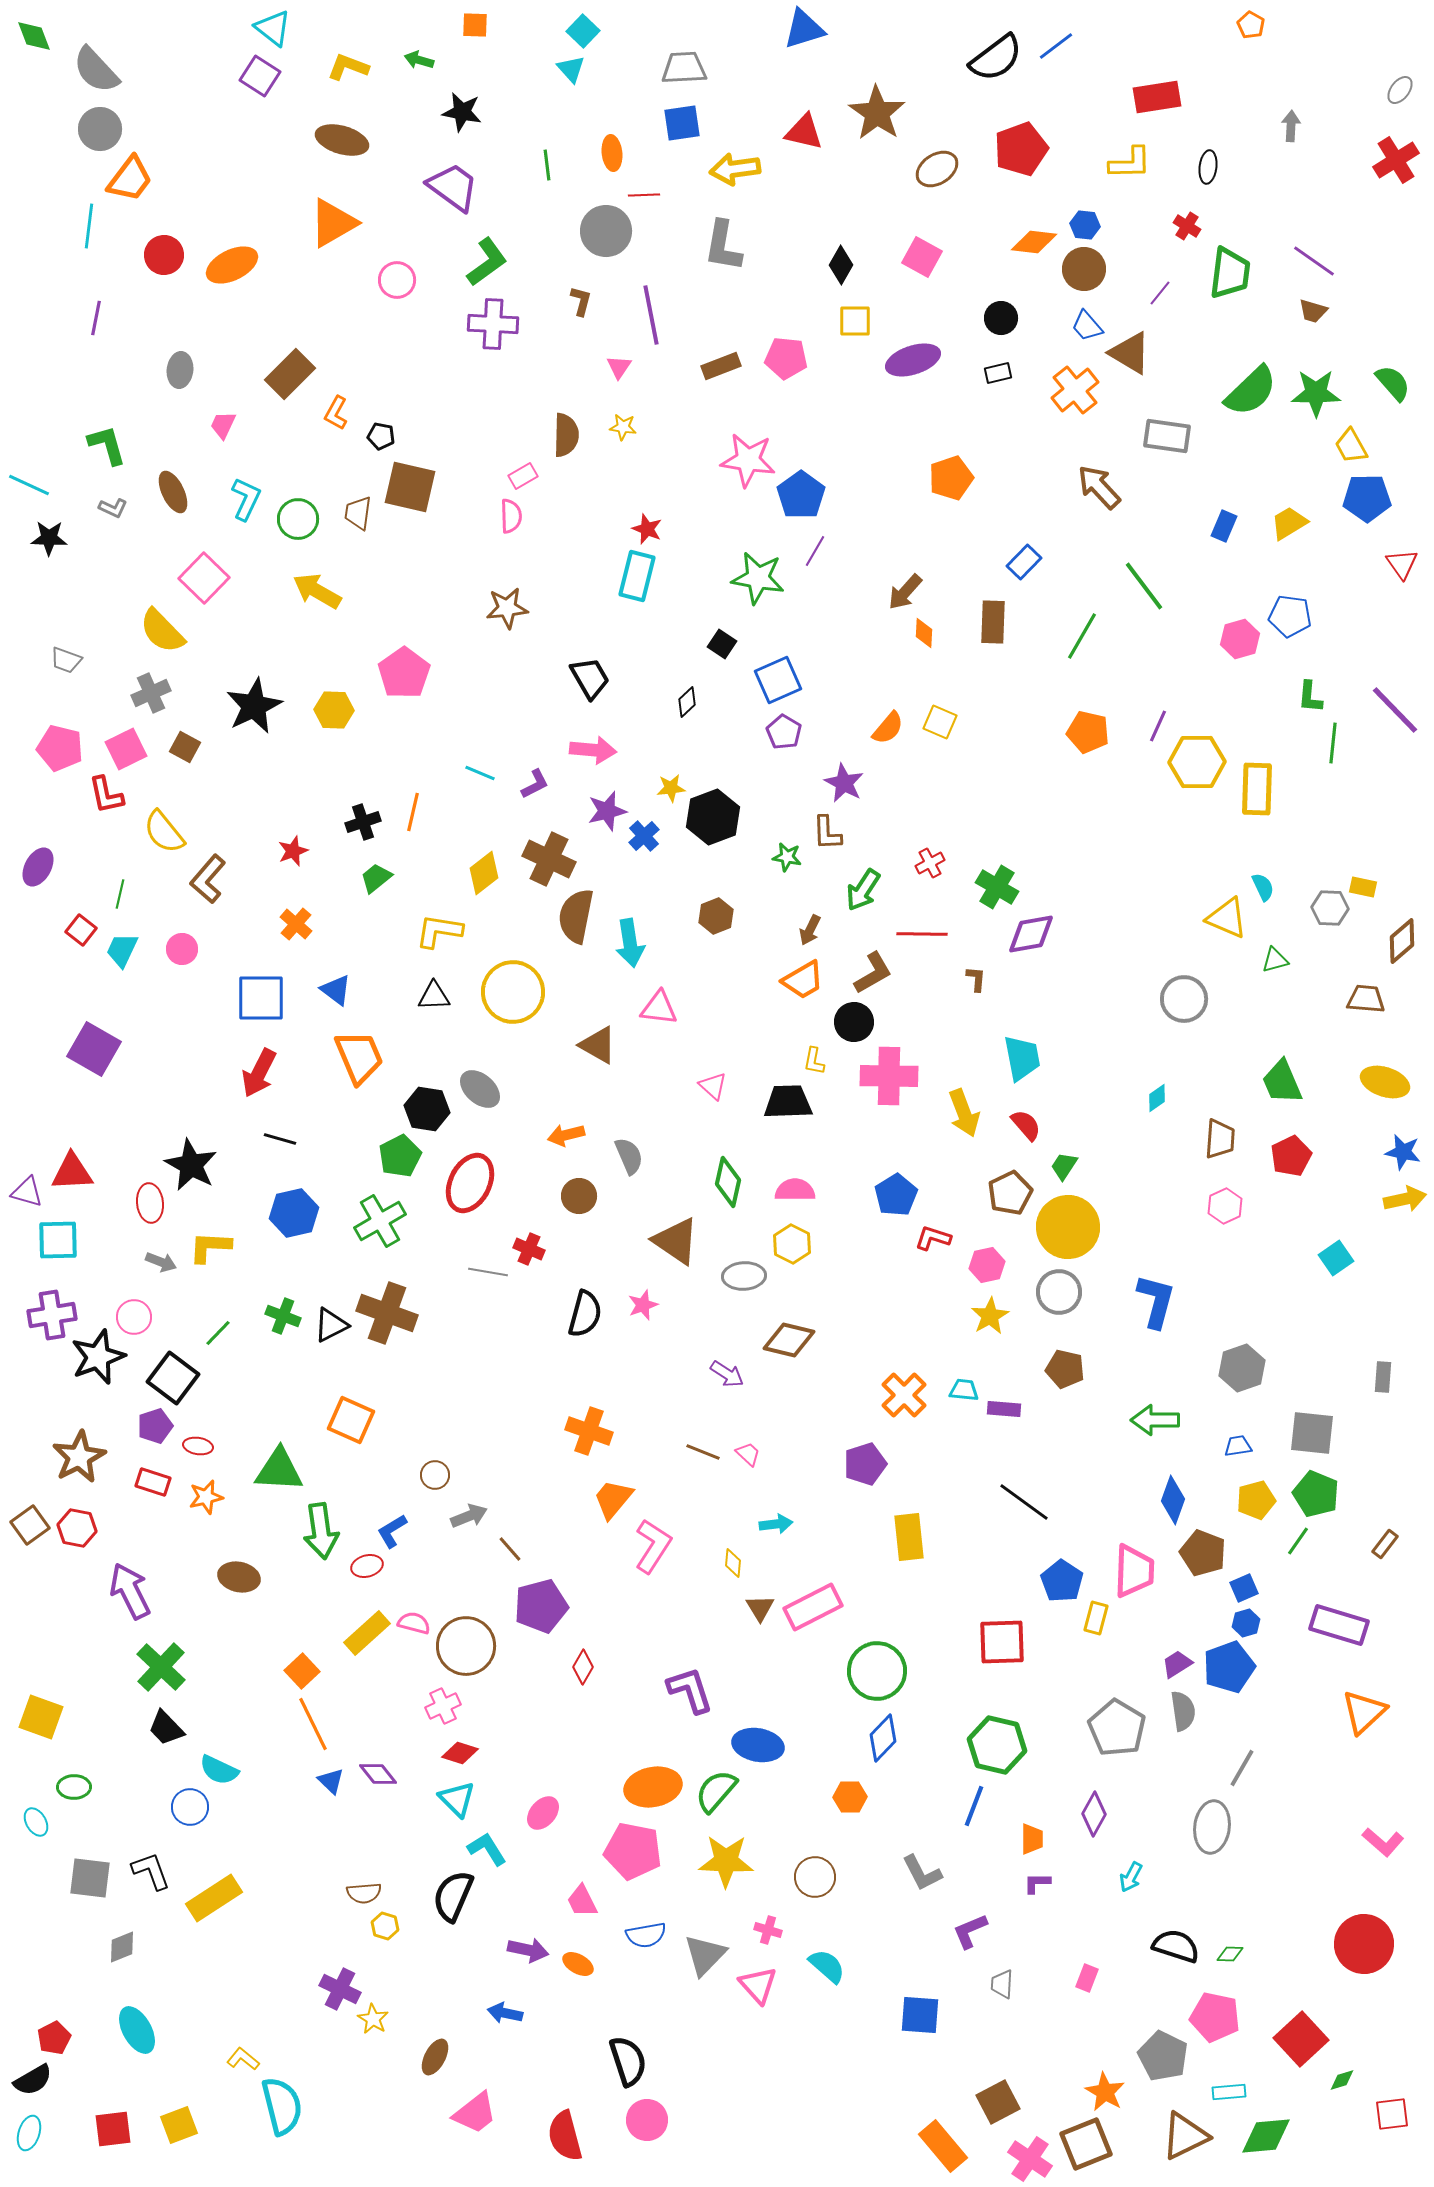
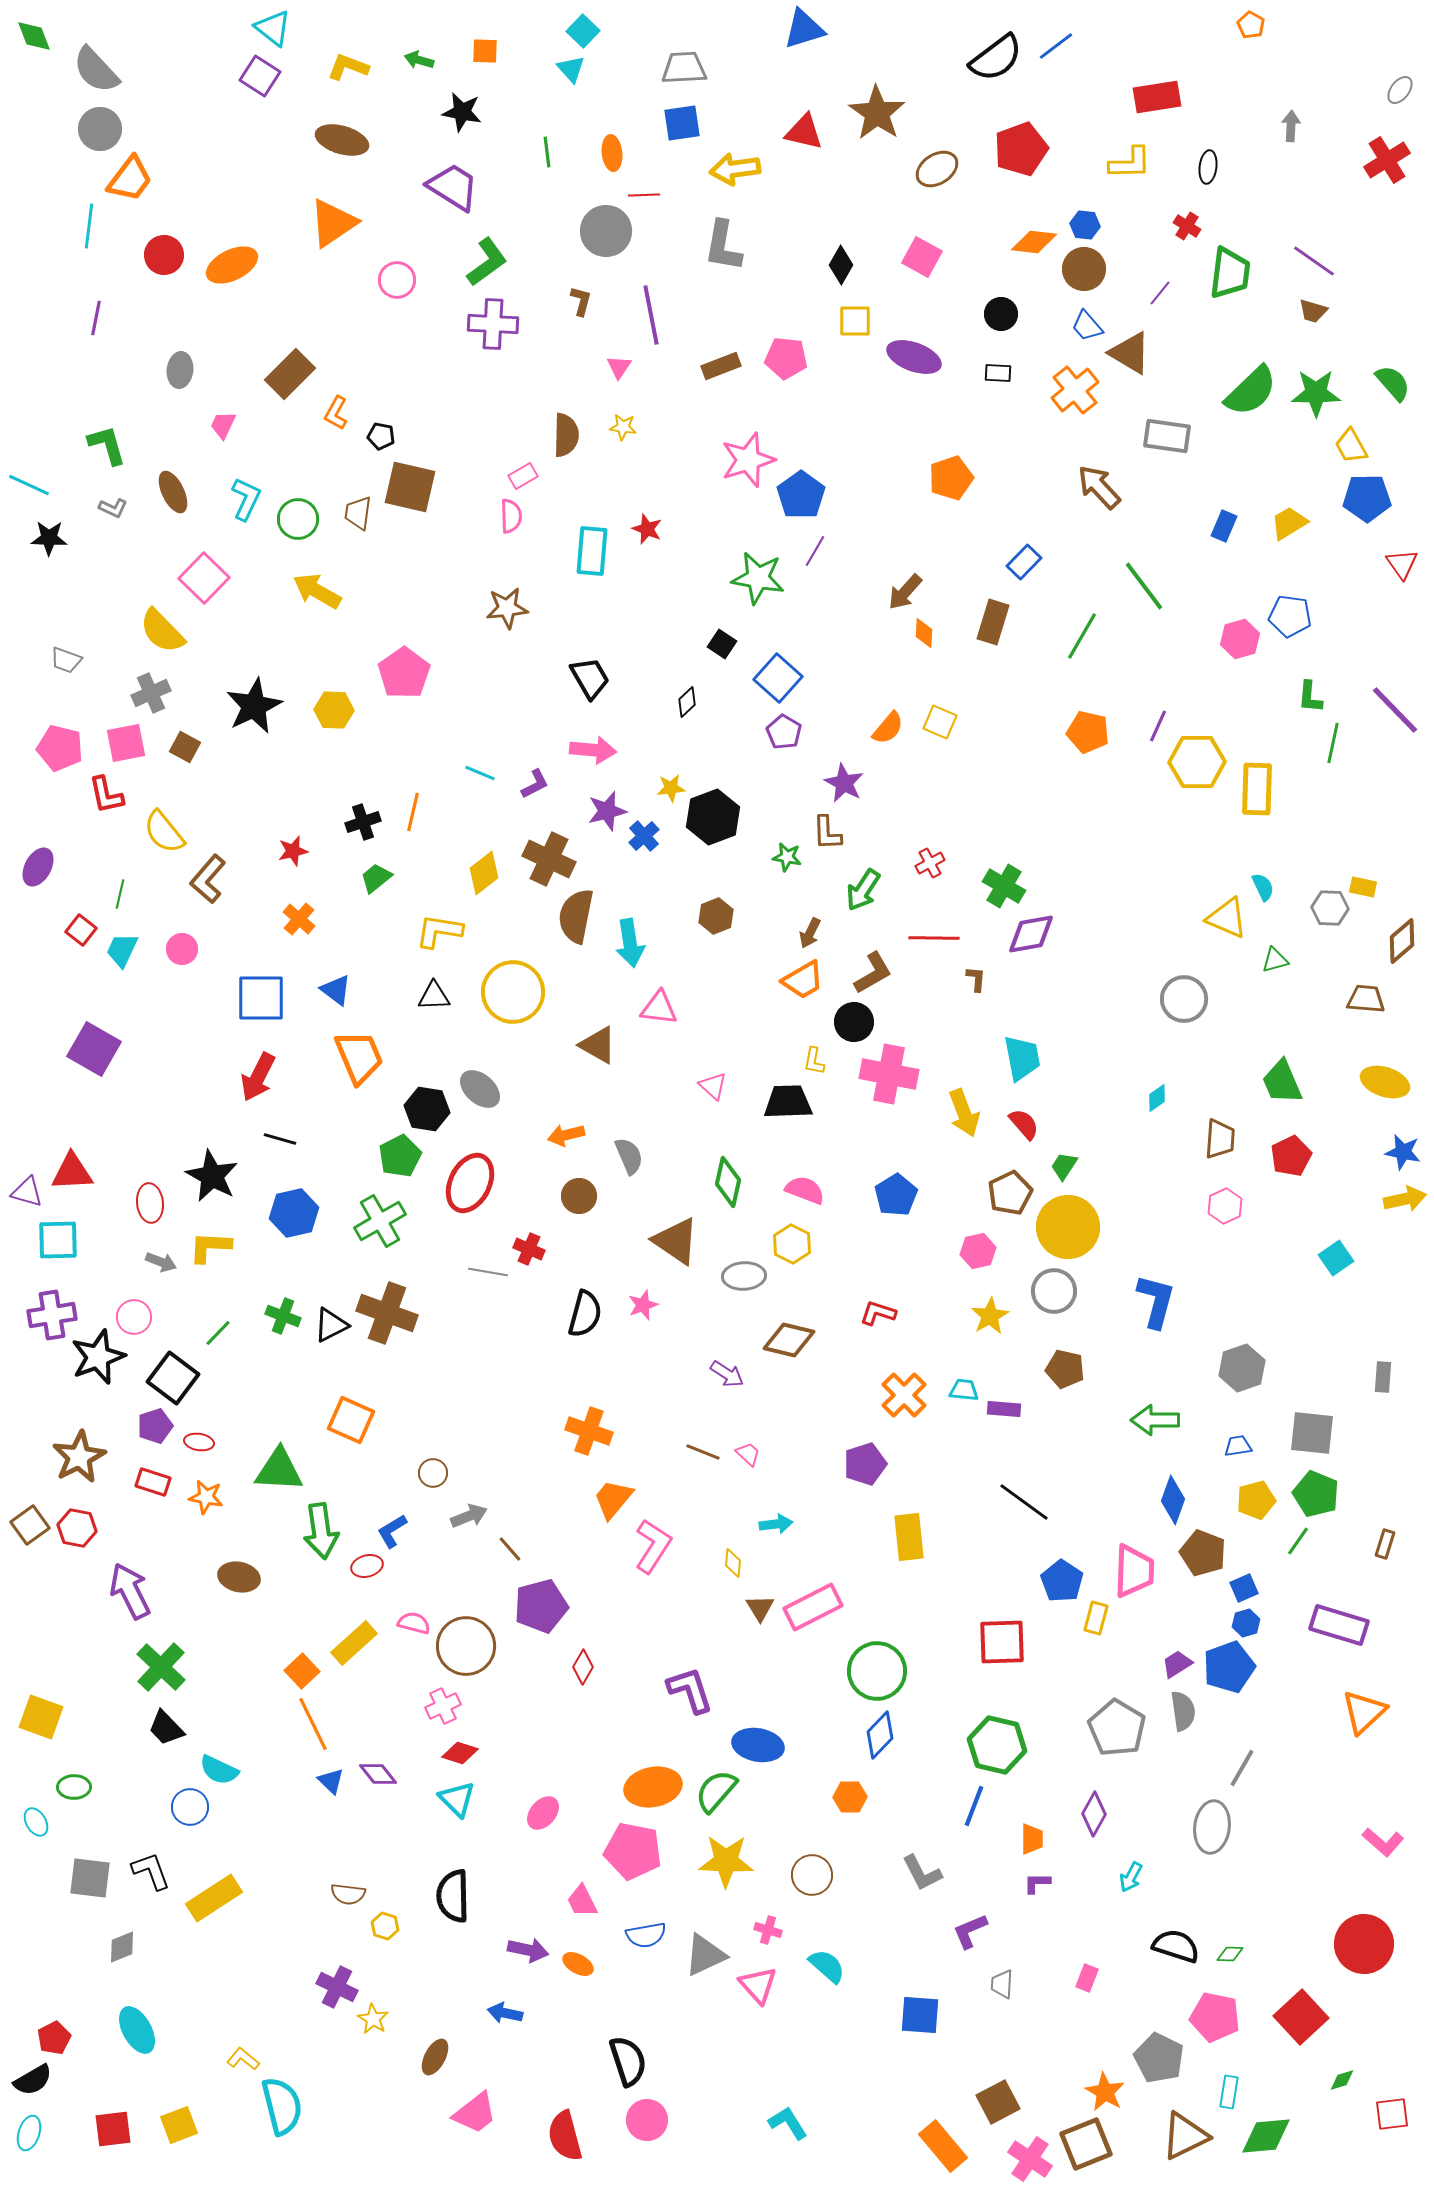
orange square at (475, 25): moved 10 px right, 26 px down
red cross at (1396, 160): moved 9 px left
green line at (547, 165): moved 13 px up
purple trapezoid at (453, 187): rotated 4 degrees counterclockwise
orange triangle at (333, 223): rotated 4 degrees counterclockwise
black circle at (1001, 318): moved 4 px up
purple ellipse at (913, 360): moved 1 px right, 3 px up; rotated 38 degrees clockwise
black rectangle at (998, 373): rotated 16 degrees clockwise
pink star at (748, 460): rotated 26 degrees counterclockwise
cyan rectangle at (637, 576): moved 45 px left, 25 px up; rotated 9 degrees counterclockwise
brown rectangle at (993, 622): rotated 15 degrees clockwise
blue square at (778, 680): moved 2 px up; rotated 24 degrees counterclockwise
green line at (1333, 743): rotated 6 degrees clockwise
pink square at (126, 749): moved 6 px up; rotated 15 degrees clockwise
red star at (293, 851): rotated 8 degrees clockwise
green cross at (997, 887): moved 7 px right, 1 px up
orange cross at (296, 924): moved 3 px right, 5 px up
brown arrow at (810, 930): moved 3 px down
red line at (922, 934): moved 12 px right, 4 px down
red arrow at (259, 1073): moved 1 px left, 4 px down
pink cross at (889, 1076): moved 2 px up; rotated 10 degrees clockwise
red semicircle at (1026, 1125): moved 2 px left, 1 px up
black star at (191, 1165): moved 21 px right, 11 px down
pink semicircle at (795, 1190): moved 10 px right; rotated 21 degrees clockwise
red L-shape at (933, 1238): moved 55 px left, 75 px down
pink hexagon at (987, 1265): moved 9 px left, 14 px up
gray circle at (1059, 1292): moved 5 px left, 1 px up
red ellipse at (198, 1446): moved 1 px right, 4 px up
brown circle at (435, 1475): moved 2 px left, 2 px up
orange star at (206, 1497): rotated 24 degrees clockwise
brown rectangle at (1385, 1544): rotated 20 degrees counterclockwise
yellow rectangle at (367, 1633): moved 13 px left, 10 px down
blue diamond at (883, 1738): moved 3 px left, 3 px up
cyan L-shape at (487, 1849): moved 301 px right, 274 px down
brown circle at (815, 1877): moved 3 px left, 2 px up
brown semicircle at (364, 1893): moved 16 px left, 1 px down; rotated 12 degrees clockwise
black semicircle at (453, 1896): rotated 24 degrees counterclockwise
gray triangle at (705, 1955): rotated 21 degrees clockwise
purple cross at (340, 1989): moved 3 px left, 2 px up
red square at (1301, 2039): moved 22 px up
gray pentagon at (1163, 2056): moved 4 px left, 2 px down
cyan rectangle at (1229, 2092): rotated 76 degrees counterclockwise
